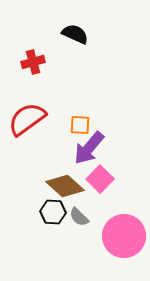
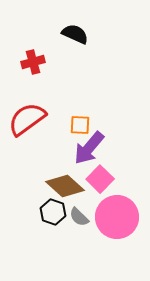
black hexagon: rotated 15 degrees clockwise
pink circle: moved 7 px left, 19 px up
